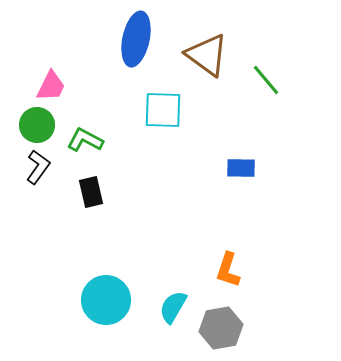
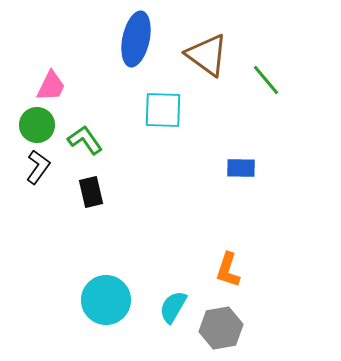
green L-shape: rotated 27 degrees clockwise
